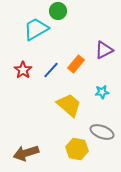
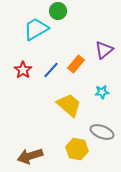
purple triangle: rotated 12 degrees counterclockwise
brown arrow: moved 4 px right, 3 px down
